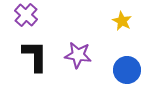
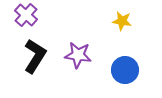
yellow star: rotated 18 degrees counterclockwise
black L-shape: rotated 32 degrees clockwise
blue circle: moved 2 px left
